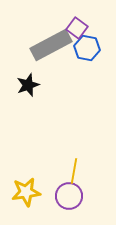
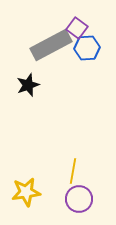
blue hexagon: rotated 15 degrees counterclockwise
yellow line: moved 1 px left
purple circle: moved 10 px right, 3 px down
